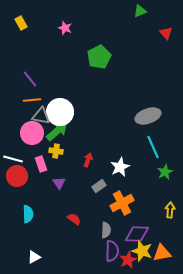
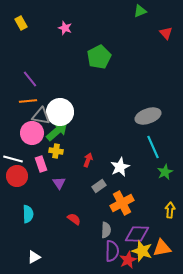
orange line: moved 4 px left, 1 px down
orange triangle: moved 5 px up
